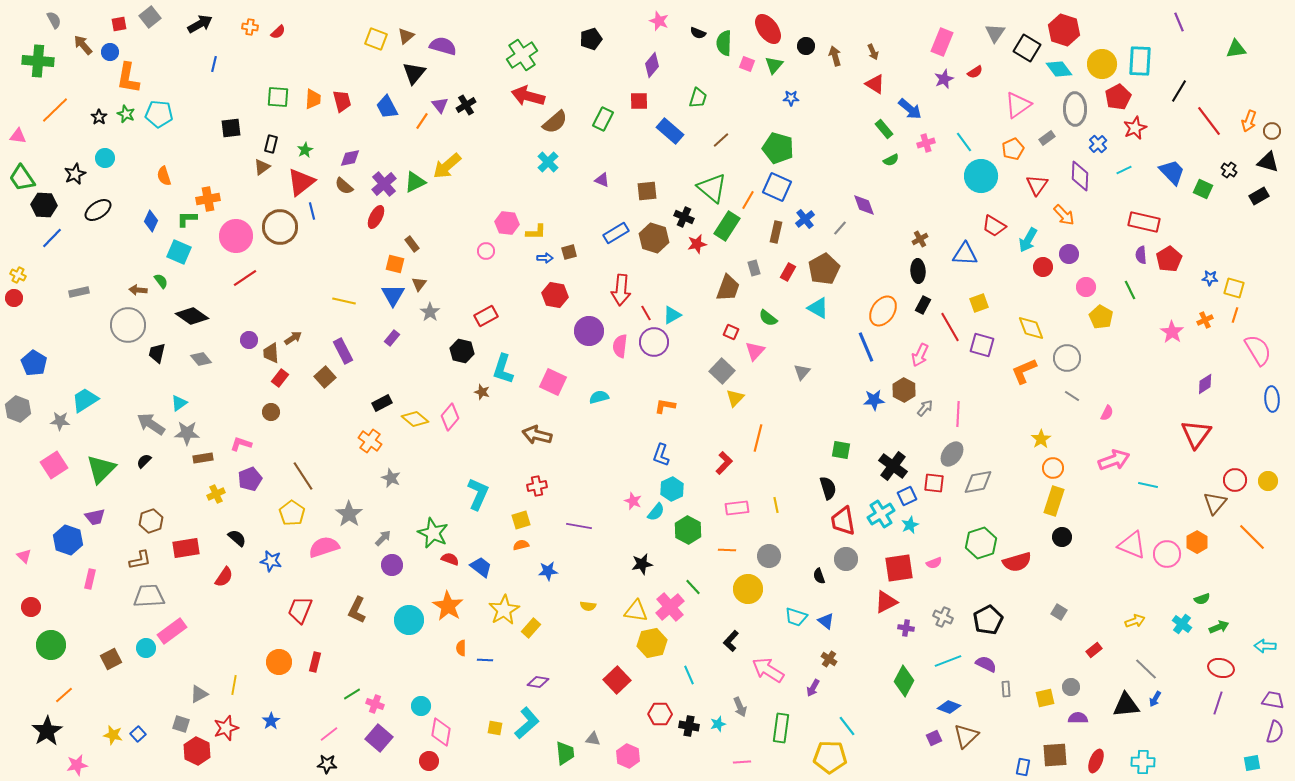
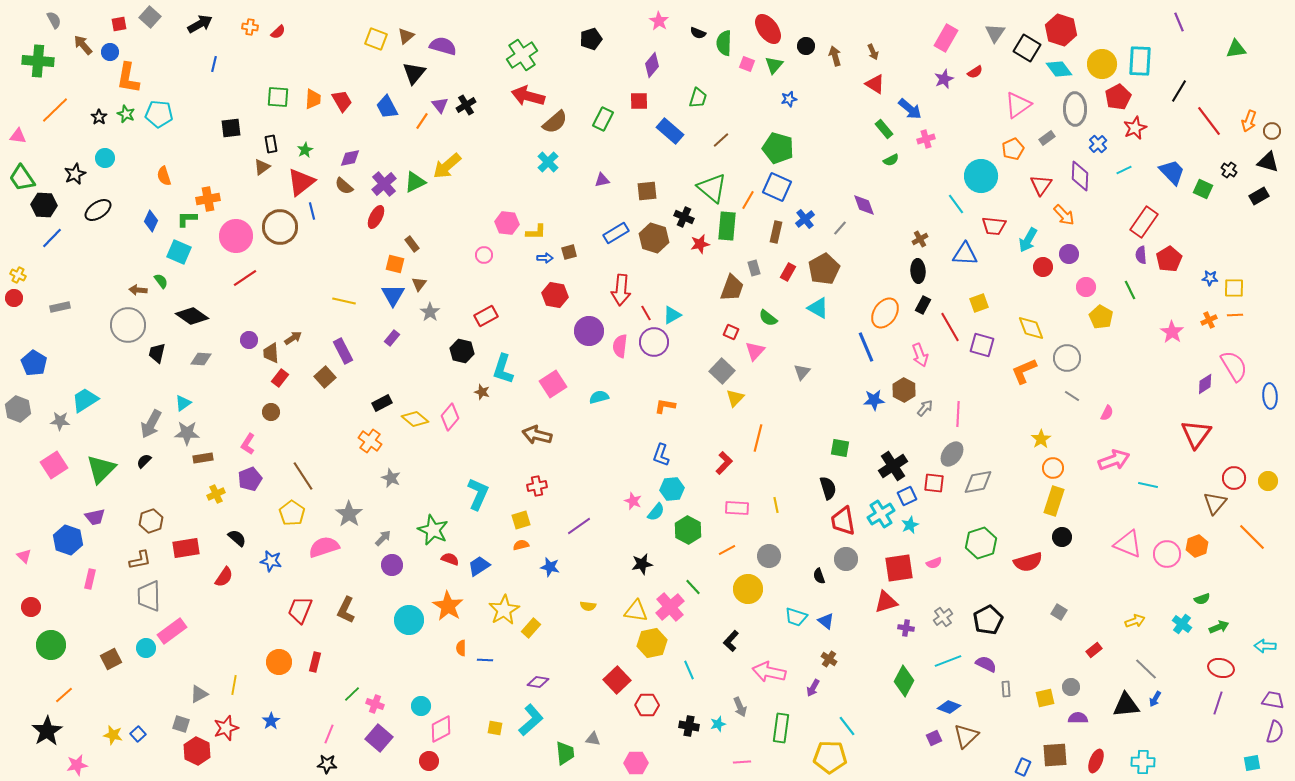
gray square at (150, 17): rotated 10 degrees counterclockwise
pink star at (659, 21): rotated 12 degrees clockwise
red hexagon at (1064, 30): moved 3 px left
pink rectangle at (942, 42): moved 4 px right, 4 px up; rotated 8 degrees clockwise
blue star at (791, 98): moved 2 px left, 1 px down; rotated 14 degrees counterclockwise
red trapezoid at (342, 101): rotated 15 degrees counterclockwise
cyan line at (964, 142): moved 8 px left, 62 px down
pink cross at (926, 143): moved 4 px up
black rectangle at (271, 144): rotated 24 degrees counterclockwise
purple triangle at (602, 180): rotated 35 degrees counterclockwise
red triangle at (1037, 185): moved 4 px right
red rectangle at (1144, 222): rotated 68 degrees counterclockwise
green rectangle at (727, 226): rotated 28 degrees counterclockwise
red trapezoid at (994, 226): rotated 25 degrees counterclockwise
red star at (697, 244): moved 3 px right
pink circle at (486, 251): moved 2 px left, 4 px down
brown trapezoid at (728, 288): moved 4 px right
yellow square at (1234, 288): rotated 15 degrees counterclockwise
gray rectangle at (79, 292): moved 19 px left, 15 px down
orange ellipse at (883, 311): moved 2 px right, 2 px down
orange line at (1235, 315): rotated 70 degrees clockwise
orange cross at (1205, 320): moved 4 px right
pink semicircle at (1258, 350): moved 24 px left, 16 px down
pink arrow at (920, 355): rotated 45 degrees counterclockwise
gray diamond at (201, 359): rotated 45 degrees counterclockwise
pink square at (553, 382): moved 2 px down; rotated 32 degrees clockwise
blue ellipse at (1272, 399): moved 2 px left, 3 px up
cyan triangle at (179, 403): moved 4 px right
gray arrow at (151, 424): rotated 96 degrees counterclockwise
pink L-shape at (241, 444): moved 7 px right; rotated 75 degrees counterclockwise
green square at (841, 450): moved 1 px left, 2 px up
black cross at (893, 466): rotated 20 degrees clockwise
red circle at (1235, 480): moved 1 px left, 2 px up
cyan hexagon at (672, 489): rotated 20 degrees clockwise
pink rectangle at (737, 508): rotated 10 degrees clockwise
purple line at (579, 526): rotated 45 degrees counterclockwise
green star at (433, 533): moved 3 px up
orange hexagon at (1197, 542): moved 4 px down; rotated 10 degrees clockwise
pink triangle at (1132, 545): moved 4 px left, 1 px up
orange line at (727, 550): rotated 30 degrees counterclockwise
red semicircle at (1017, 562): moved 11 px right
blue trapezoid at (481, 567): moved 2 px left, 1 px up; rotated 70 degrees counterclockwise
blue star at (548, 571): moved 2 px right, 4 px up; rotated 18 degrees clockwise
gray trapezoid at (149, 596): rotated 88 degrees counterclockwise
red triangle at (886, 602): rotated 10 degrees clockwise
brown L-shape at (357, 610): moved 11 px left
gray cross at (943, 617): rotated 30 degrees clockwise
pink arrow at (768, 670): moved 1 px right, 2 px down; rotated 20 degrees counterclockwise
cyan line at (689, 675): moved 5 px up
green line at (352, 694): rotated 12 degrees counterclockwise
red hexagon at (660, 714): moved 13 px left, 9 px up
cyan L-shape at (527, 723): moved 4 px right, 3 px up
pink diamond at (441, 732): moved 3 px up; rotated 52 degrees clockwise
pink line at (329, 734): rotated 30 degrees counterclockwise
pink hexagon at (628, 756): moved 8 px right, 7 px down; rotated 25 degrees counterclockwise
blue rectangle at (1023, 767): rotated 12 degrees clockwise
